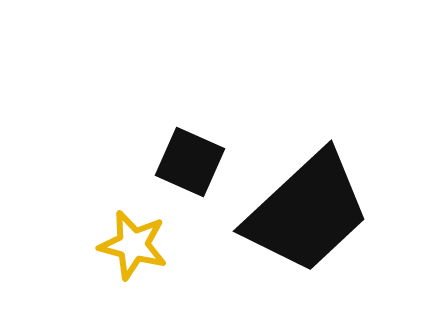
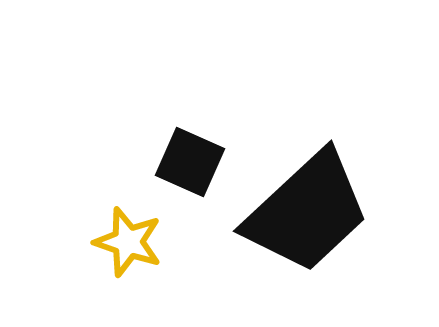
yellow star: moved 5 px left, 3 px up; rotated 4 degrees clockwise
